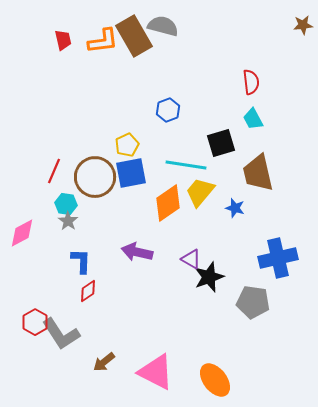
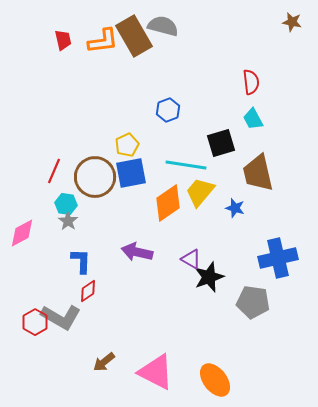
brown star: moved 11 px left, 3 px up; rotated 18 degrees clockwise
gray L-shape: moved 17 px up; rotated 27 degrees counterclockwise
